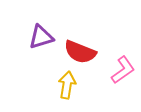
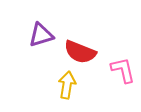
purple triangle: moved 2 px up
pink L-shape: rotated 68 degrees counterclockwise
